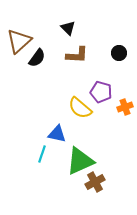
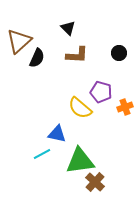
black semicircle: rotated 12 degrees counterclockwise
cyan line: rotated 42 degrees clockwise
green triangle: rotated 16 degrees clockwise
brown cross: rotated 18 degrees counterclockwise
